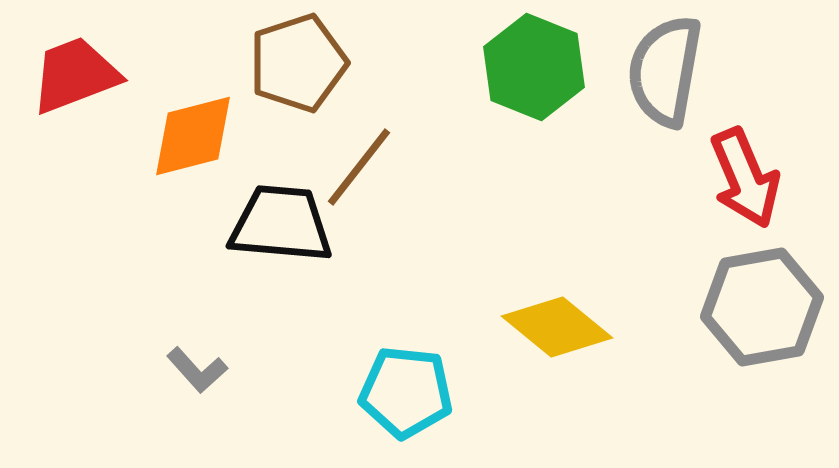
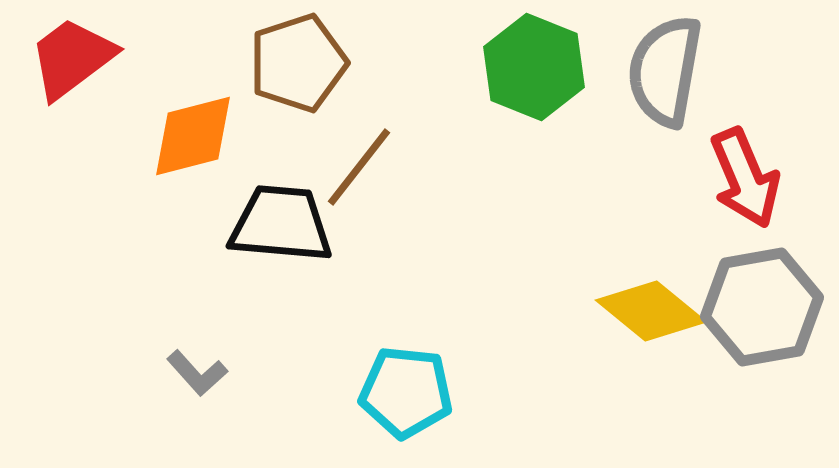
red trapezoid: moved 3 px left, 17 px up; rotated 16 degrees counterclockwise
yellow diamond: moved 94 px right, 16 px up
gray L-shape: moved 3 px down
